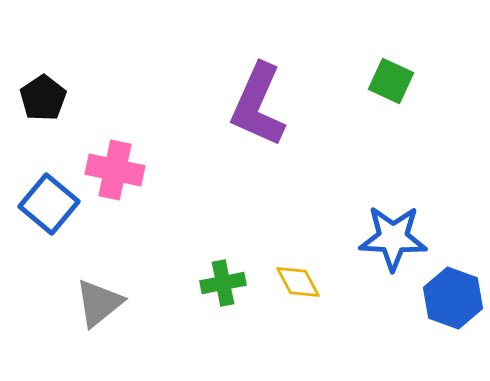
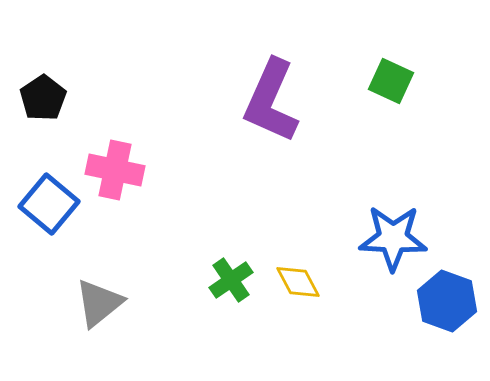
purple L-shape: moved 13 px right, 4 px up
green cross: moved 8 px right, 3 px up; rotated 24 degrees counterclockwise
blue hexagon: moved 6 px left, 3 px down
